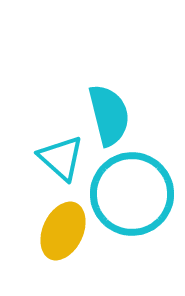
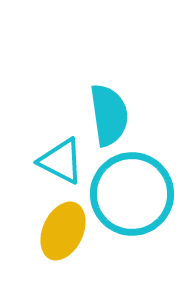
cyan semicircle: rotated 6 degrees clockwise
cyan triangle: moved 3 px down; rotated 15 degrees counterclockwise
